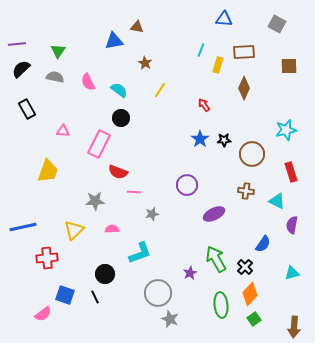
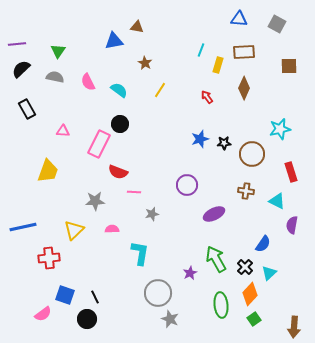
blue triangle at (224, 19): moved 15 px right
red arrow at (204, 105): moved 3 px right, 8 px up
black circle at (121, 118): moved 1 px left, 6 px down
cyan star at (286, 130): moved 6 px left, 1 px up
blue star at (200, 139): rotated 18 degrees clockwise
black star at (224, 140): moved 3 px down
cyan L-shape at (140, 253): rotated 60 degrees counterclockwise
red cross at (47, 258): moved 2 px right
cyan triangle at (292, 273): moved 23 px left; rotated 28 degrees counterclockwise
black circle at (105, 274): moved 18 px left, 45 px down
